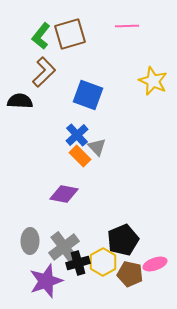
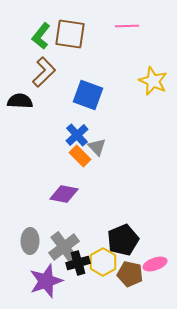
brown square: rotated 24 degrees clockwise
